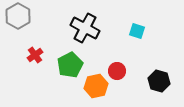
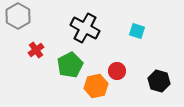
red cross: moved 1 px right, 5 px up
